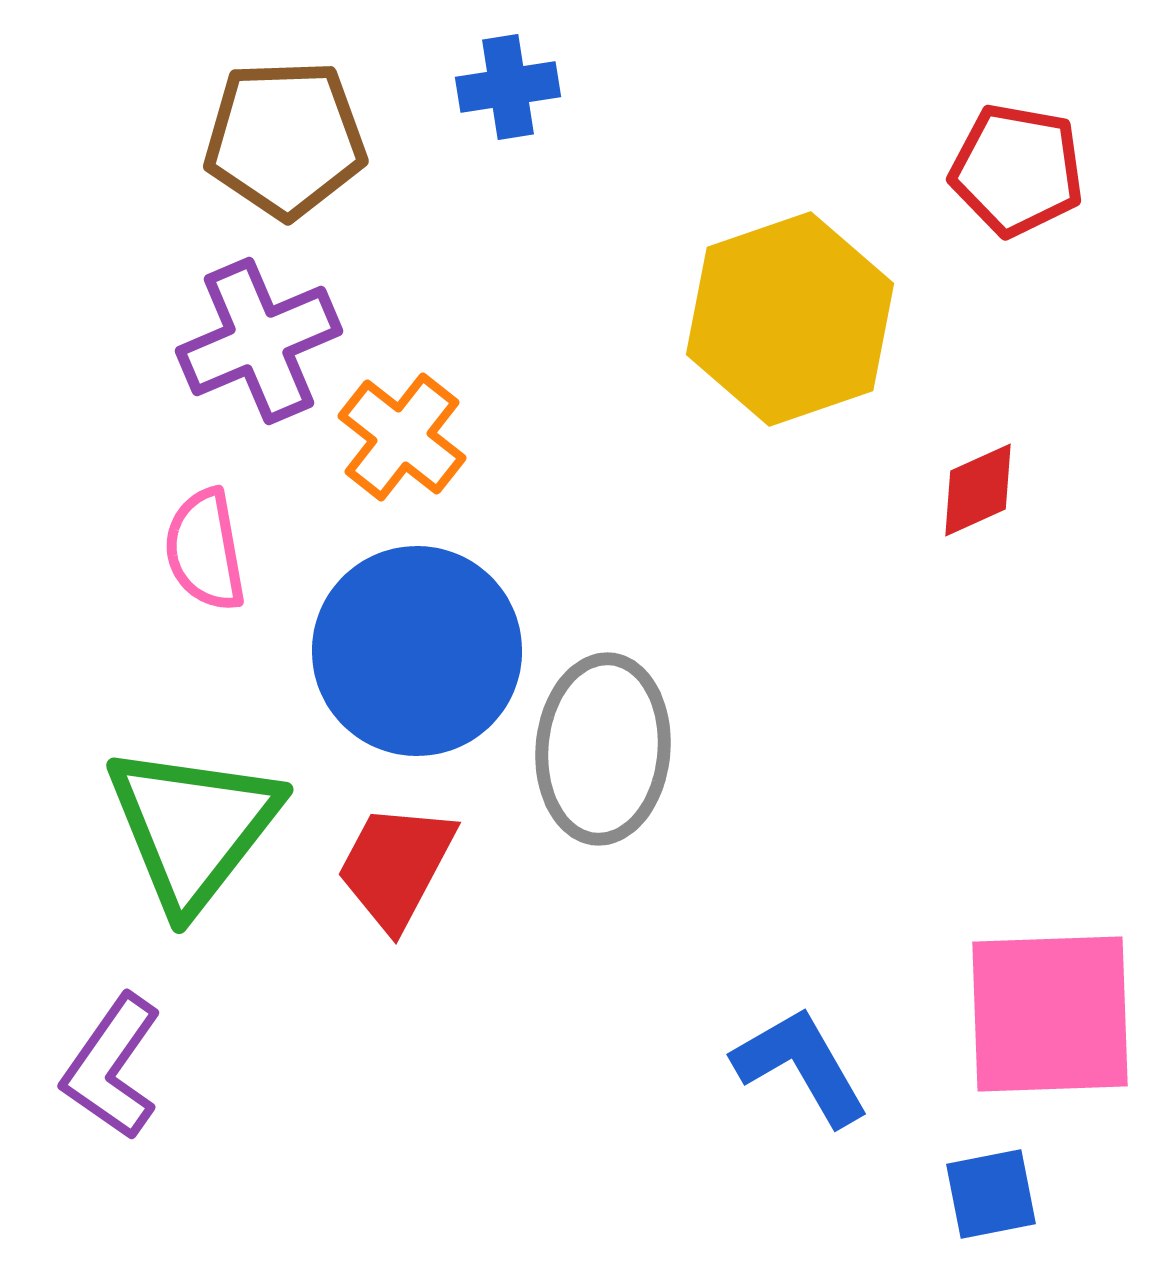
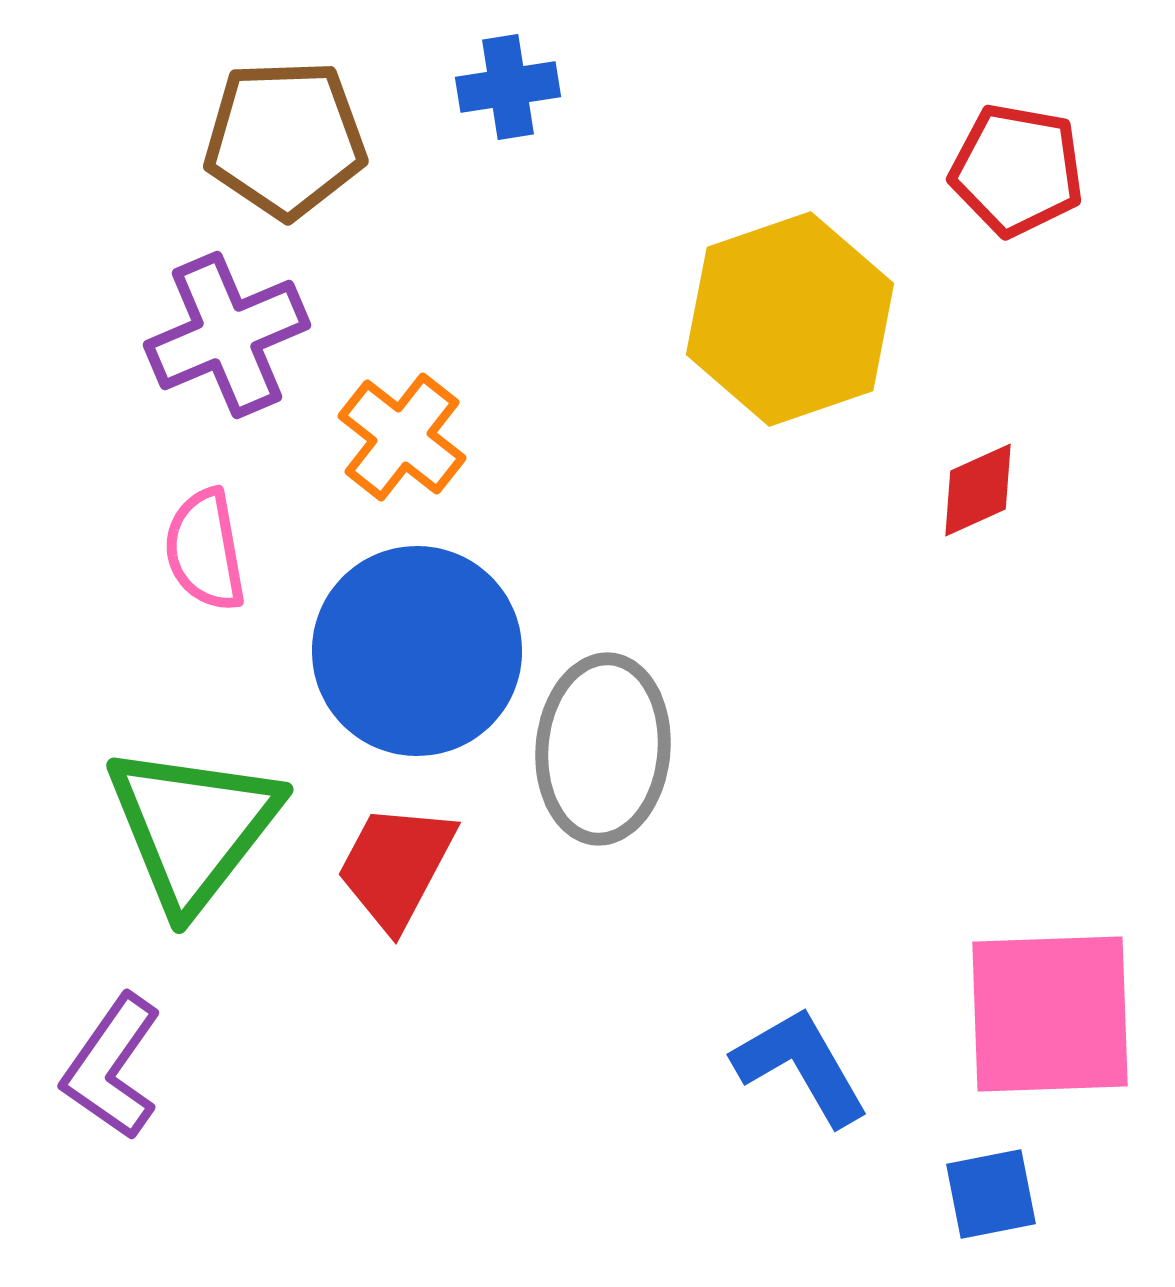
purple cross: moved 32 px left, 6 px up
